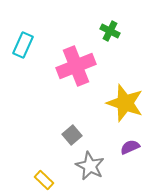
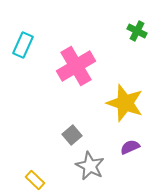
green cross: moved 27 px right
pink cross: rotated 9 degrees counterclockwise
yellow rectangle: moved 9 px left
